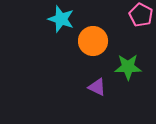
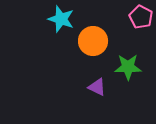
pink pentagon: moved 2 px down
